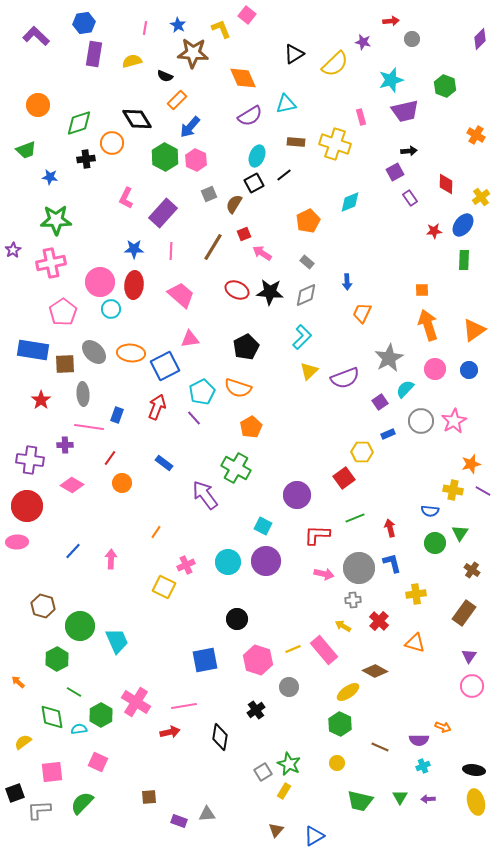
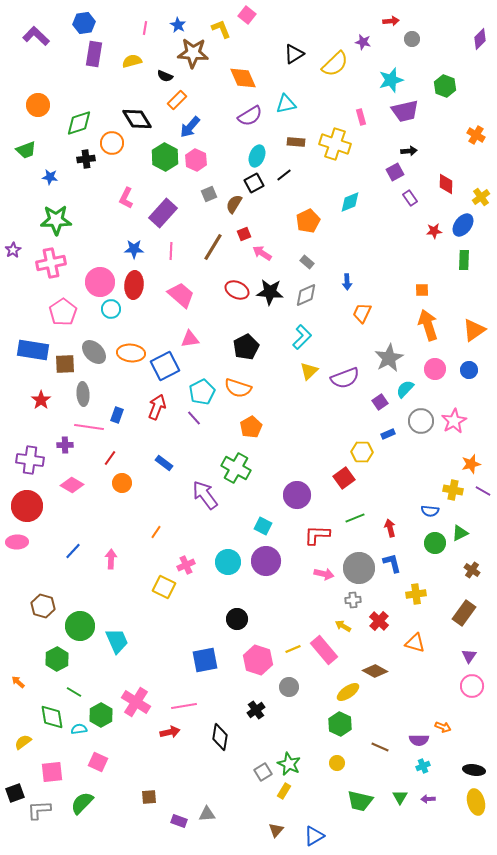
green triangle at (460, 533): rotated 30 degrees clockwise
